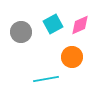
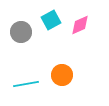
cyan square: moved 2 px left, 4 px up
orange circle: moved 10 px left, 18 px down
cyan line: moved 20 px left, 5 px down
